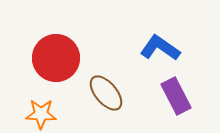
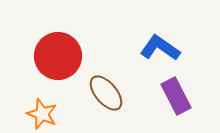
red circle: moved 2 px right, 2 px up
orange star: moved 1 px right; rotated 20 degrees clockwise
